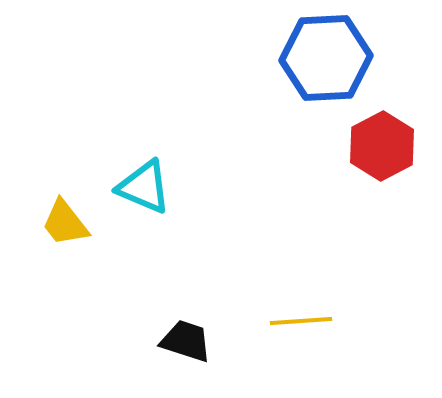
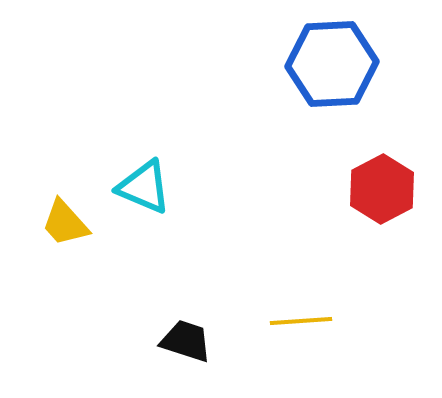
blue hexagon: moved 6 px right, 6 px down
red hexagon: moved 43 px down
yellow trapezoid: rotated 4 degrees counterclockwise
